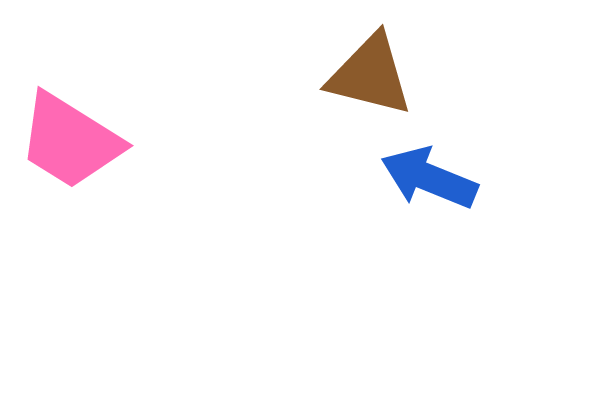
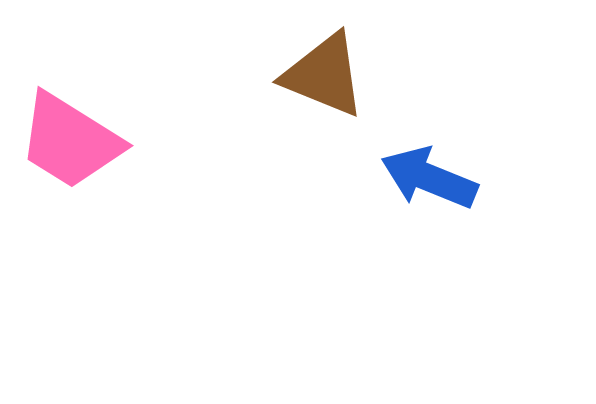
brown triangle: moved 46 px left; rotated 8 degrees clockwise
